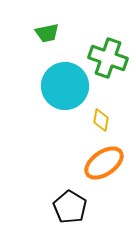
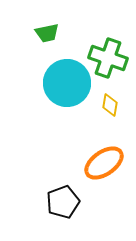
cyan circle: moved 2 px right, 3 px up
yellow diamond: moved 9 px right, 15 px up
black pentagon: moved 7 px left, 5 px up; rotated 20 degrees clockwise
